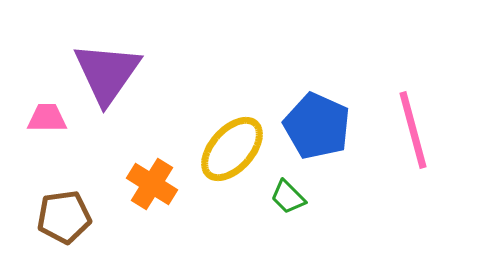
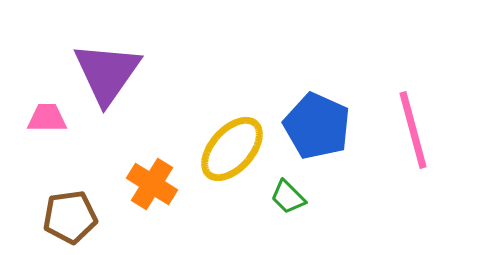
brown pentagon: moved 6 px right
